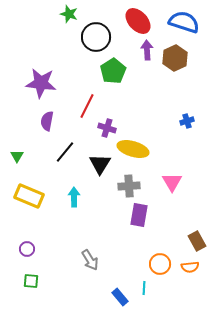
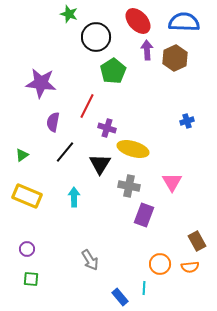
blue semicircle: rotated 16 degrees counterclockwise
purple semicircle: moved 6 px right, 1 px down
green triangle: moved 5 px right, 1 px up; rotated 24 degrees clockwise
gray cross: rotated 15 degrees clockwise
yellow rectangle: moved 2 px left
purple rectangle: moved 5 px right; rotated 10 degrees clockwise
green square: moved 2 px up
